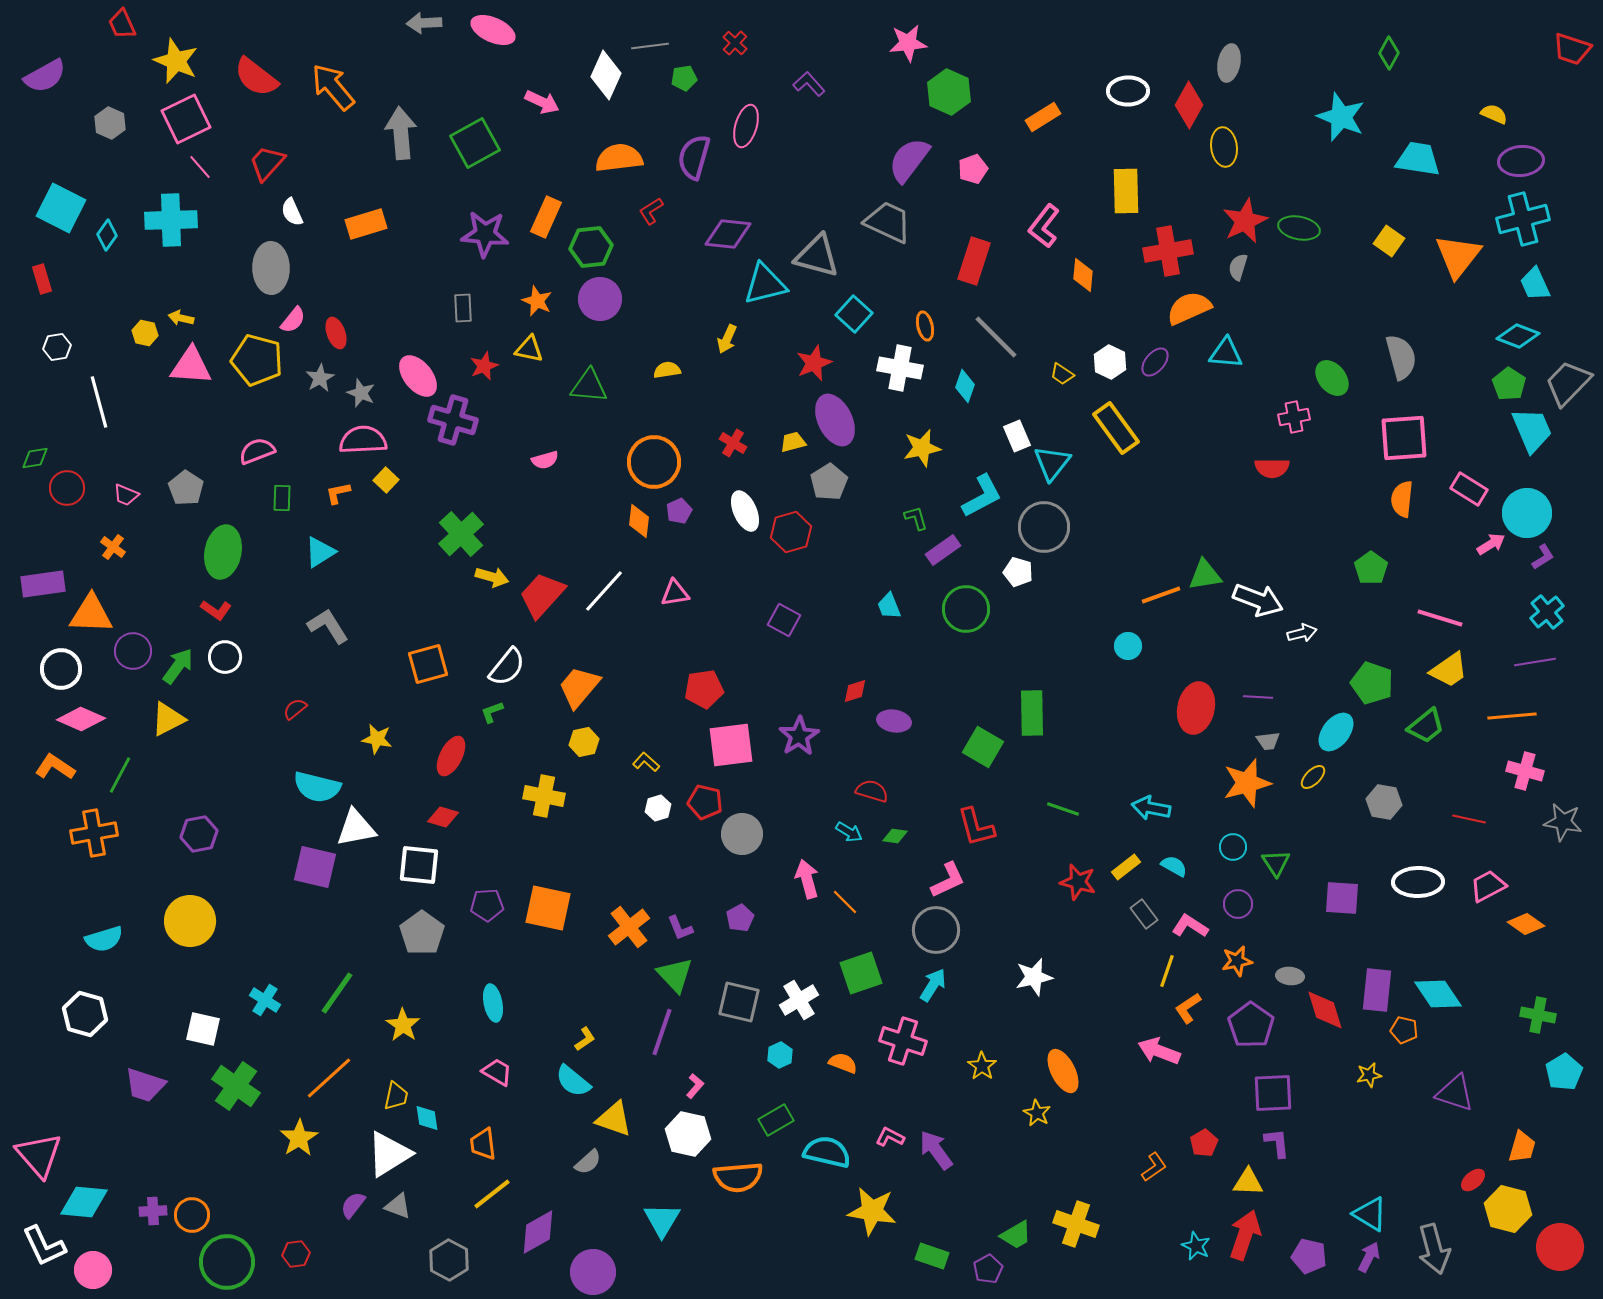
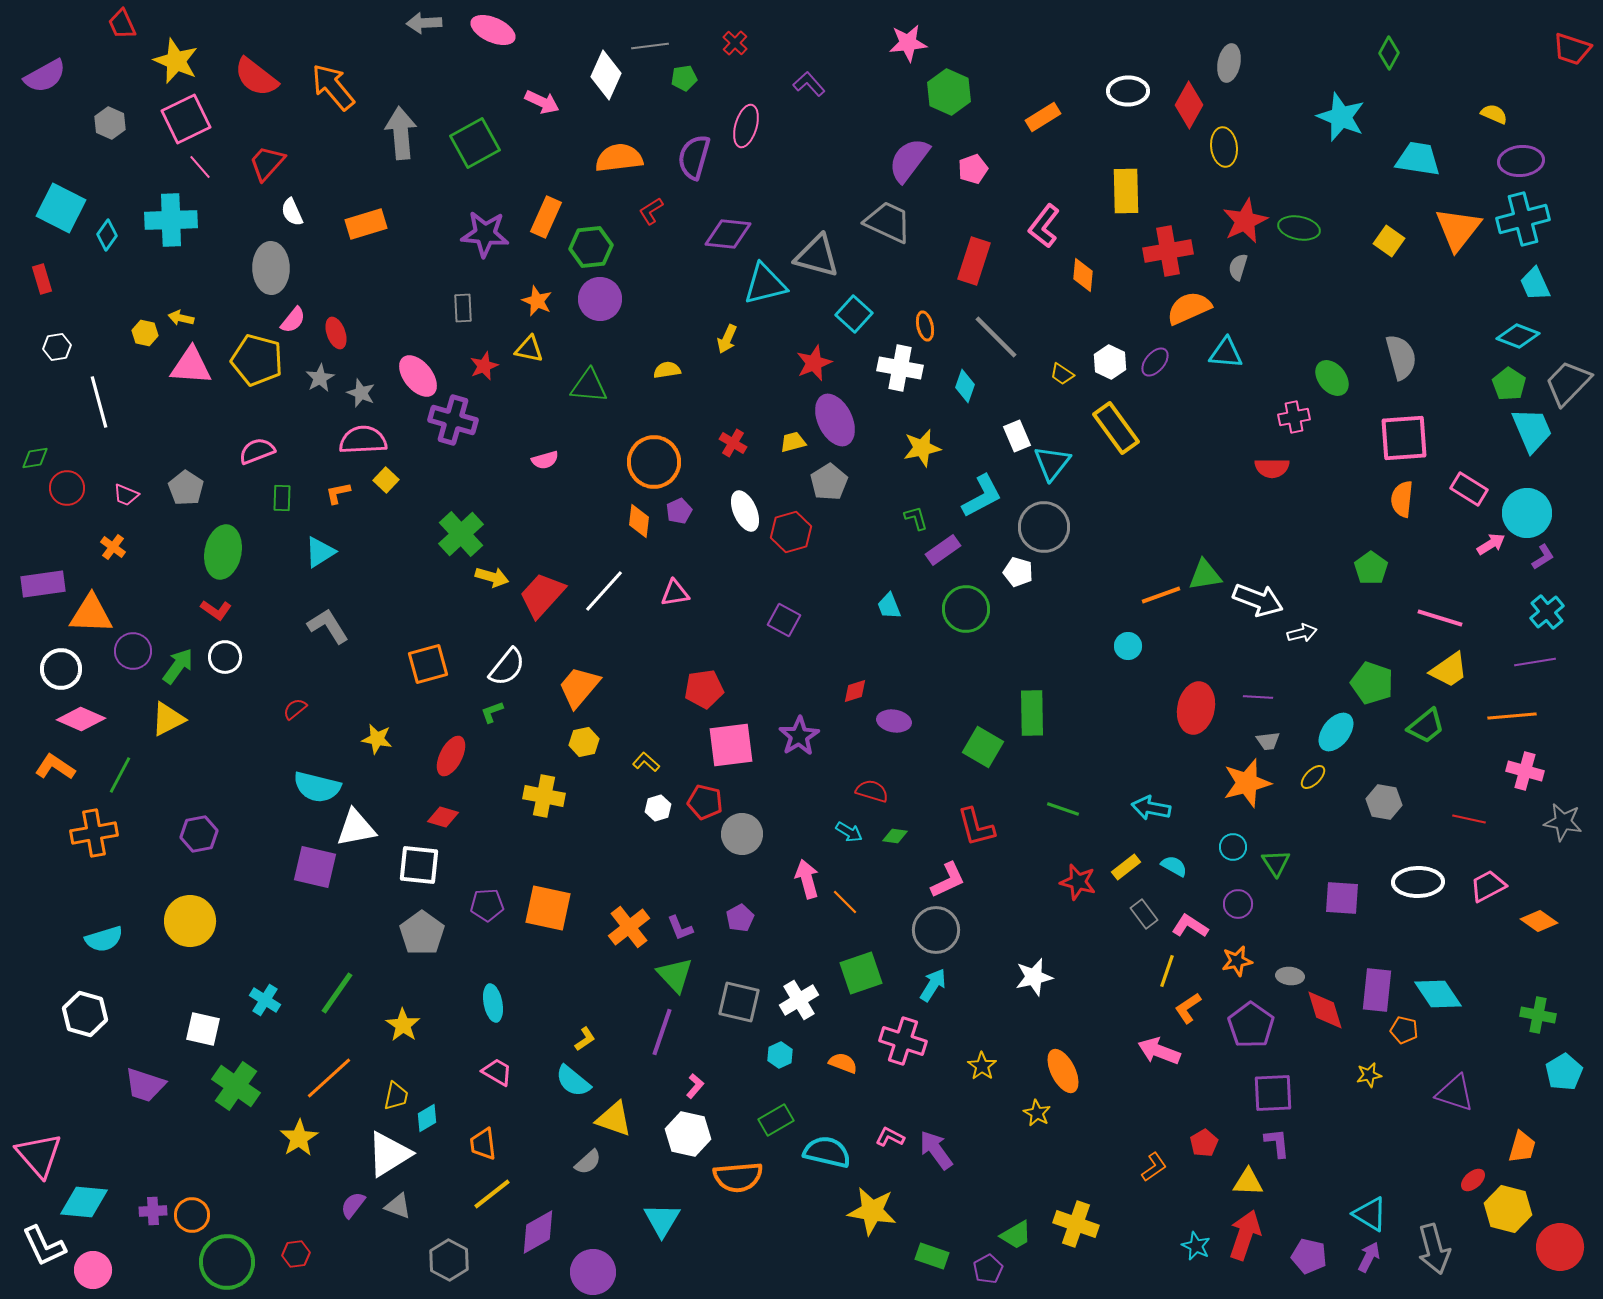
orange triangle at (1458, 256): moved 27 px up
orange diamond at (1526, 924): moved 13 px right, 3 px up
cyan diamond at (427, 1118): rotated 68 degrees clockwise
